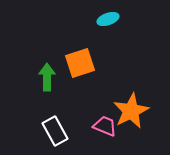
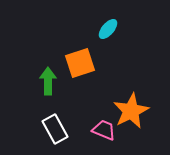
cyan ellipse: moved 10 px down; rotated 30 degrees counterclockwise
green arrow: moved 1 px right, 4 px down
pink trapezoid: moved 1 px left, 4 px down
white rectangle: moved 2 px up
